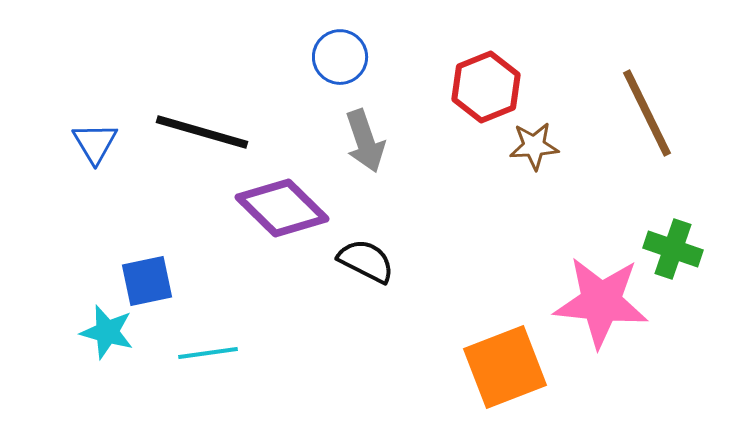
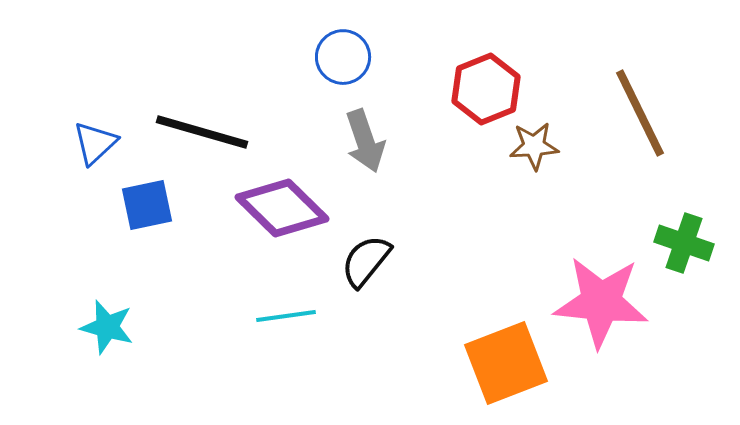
blue circle: moved 3 px right
red hexagon: moved 2 px down
brown line: moved 7 px left
blue triangle: rotated 18 degrees clockwise
green cross: moved 11 px right, 6 px up
black semicircle: rotated 78 degrees counterclockwise
blue square: moved 76 px up
cyan star: moved 5 px up
cyan line: moved 78 px right, 37 px up
orange square: moved 1 px right, 4 px up
